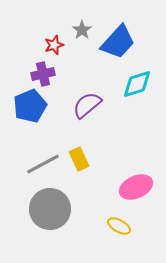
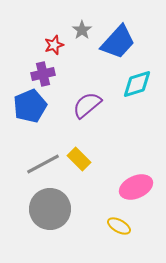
yellow rectangle: rotated 20 degrees counterclockwise
